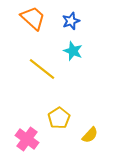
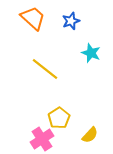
cyan star: moved 18 px right, 2 px down
yellow line: moved 3 px right
pink cross: moved 15 px right; rotated 20 degrees clockwise
